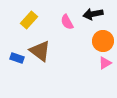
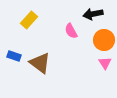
pink semicircle: moved 4 px right, 9 px down
orange circle: moved 1 px right, 1 px up
brown triangle: moved 12 px down
blue rectangle: moved 3 px left, 2 px up
pink triangle: rotated 32 degrees counterclockwise
